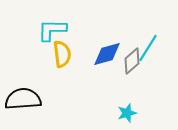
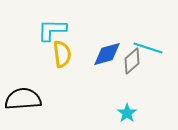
cyan line: rotated 76 degrees clockwise
cyan star: rotated 18 degrees counterclockwise
